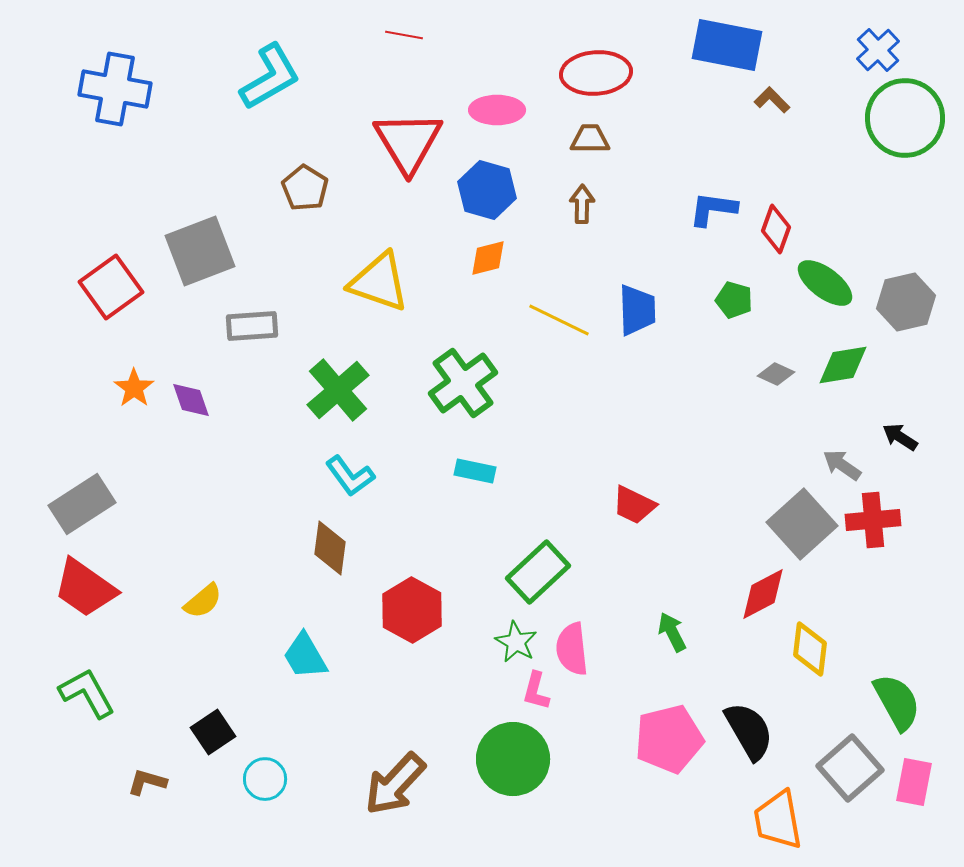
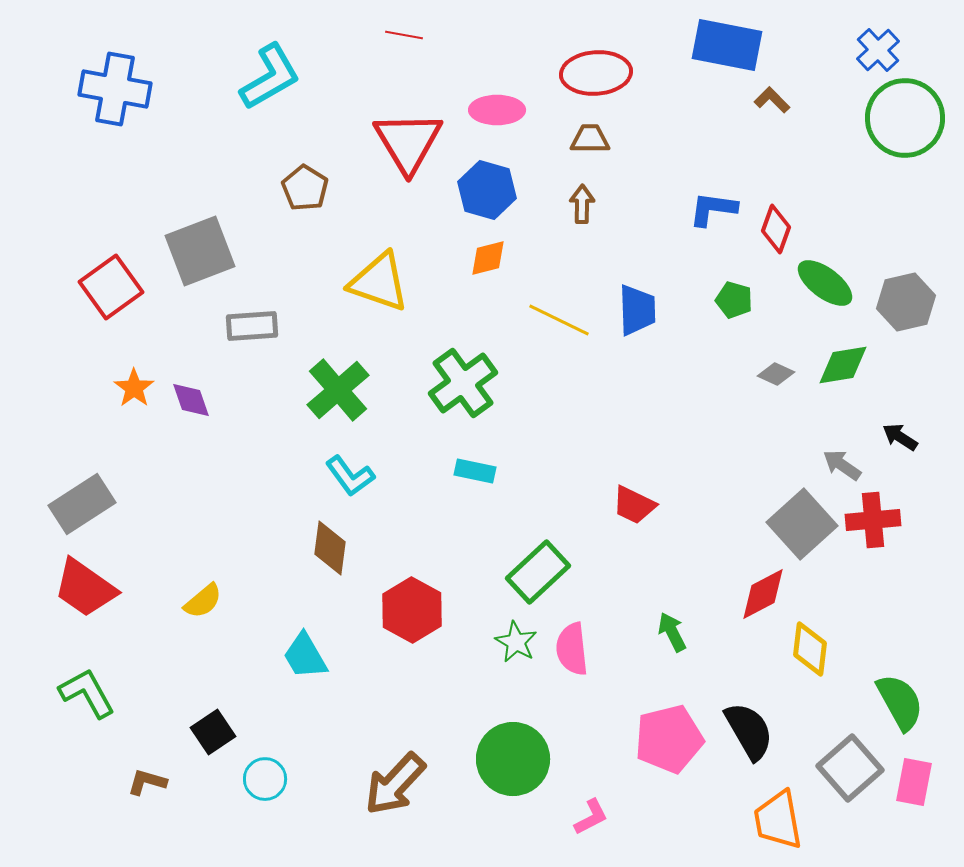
pink L-shape at (536, 691): moved 55 px right, 126 px down; rotated 132 degrees counterclockwise
green semicircle at (897, 702): moved 3 px right
